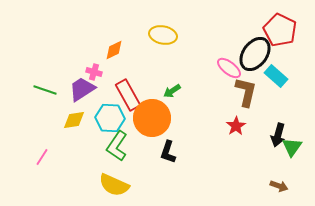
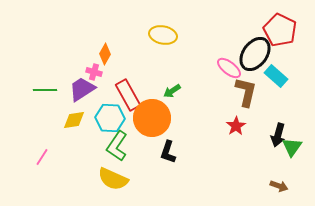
orange diamond: moved 9 px left, 4 px down; rotated 35 degrees counterclockwise
green line: rotated 20 degrees counterclockwise
yellow semicircle: moved 1 px left, 6 px up
